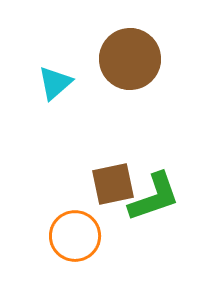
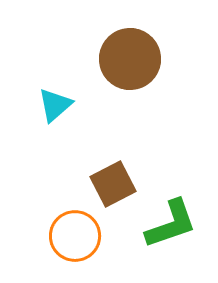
cyan triangle: moved 22 px down
brown square: rotated 15 degrees counterclockwise
green L-shape: moved 17 px right, 27 px down
